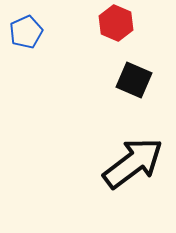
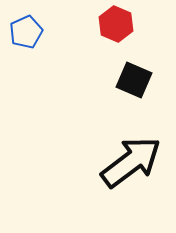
red hexagon: moved 1 px down
black arrow: moved 2 px left, 1 px up
